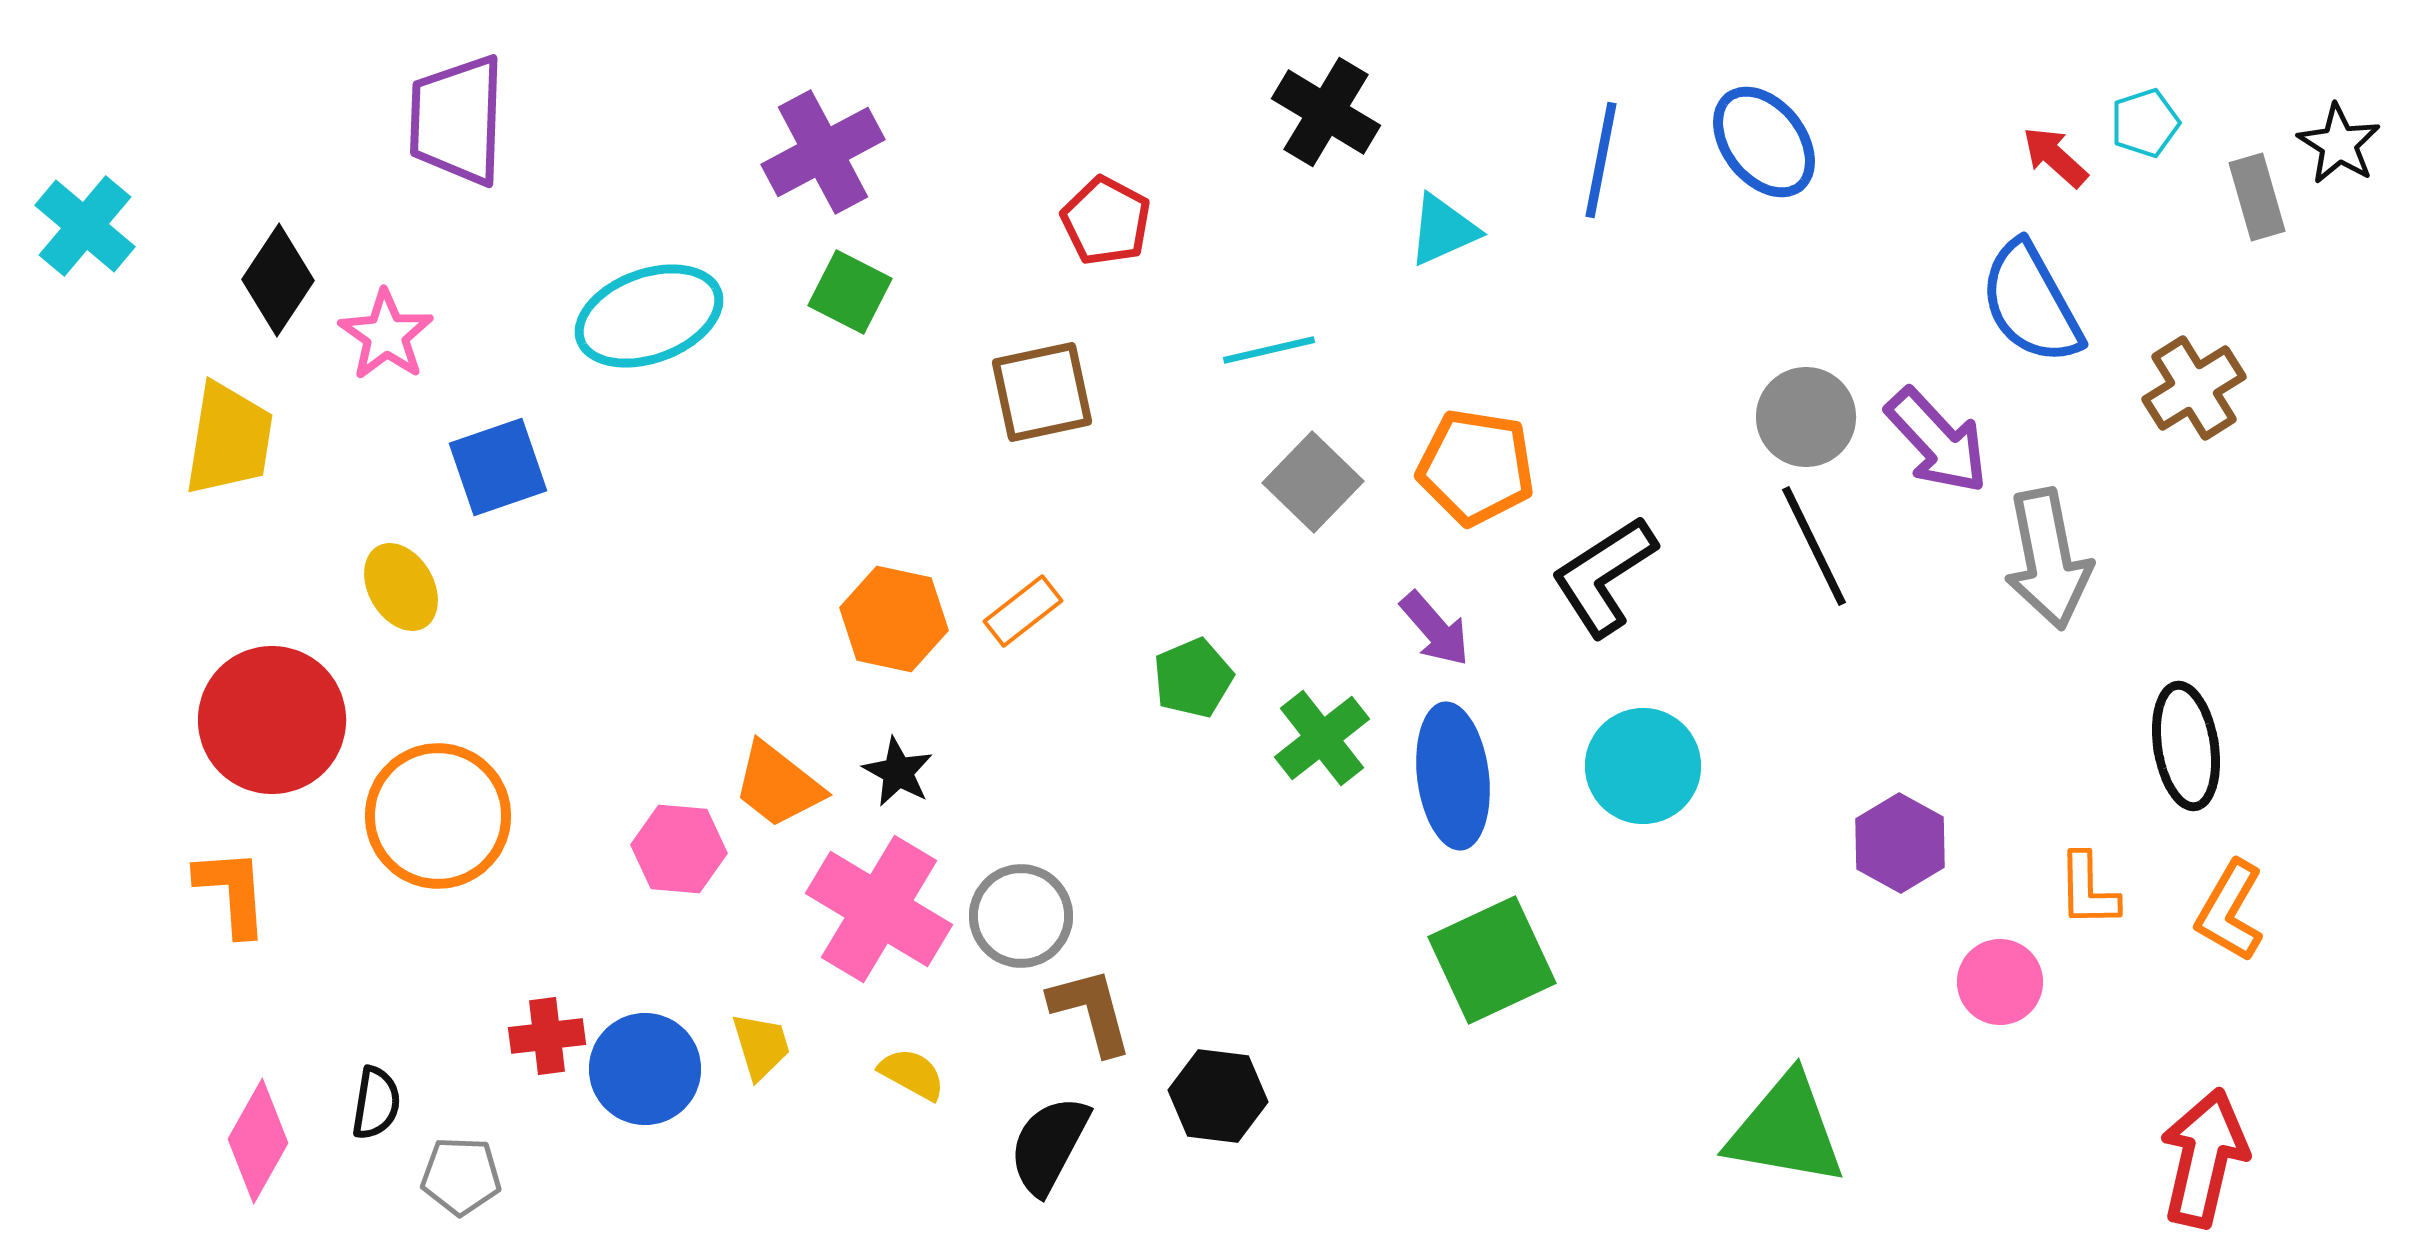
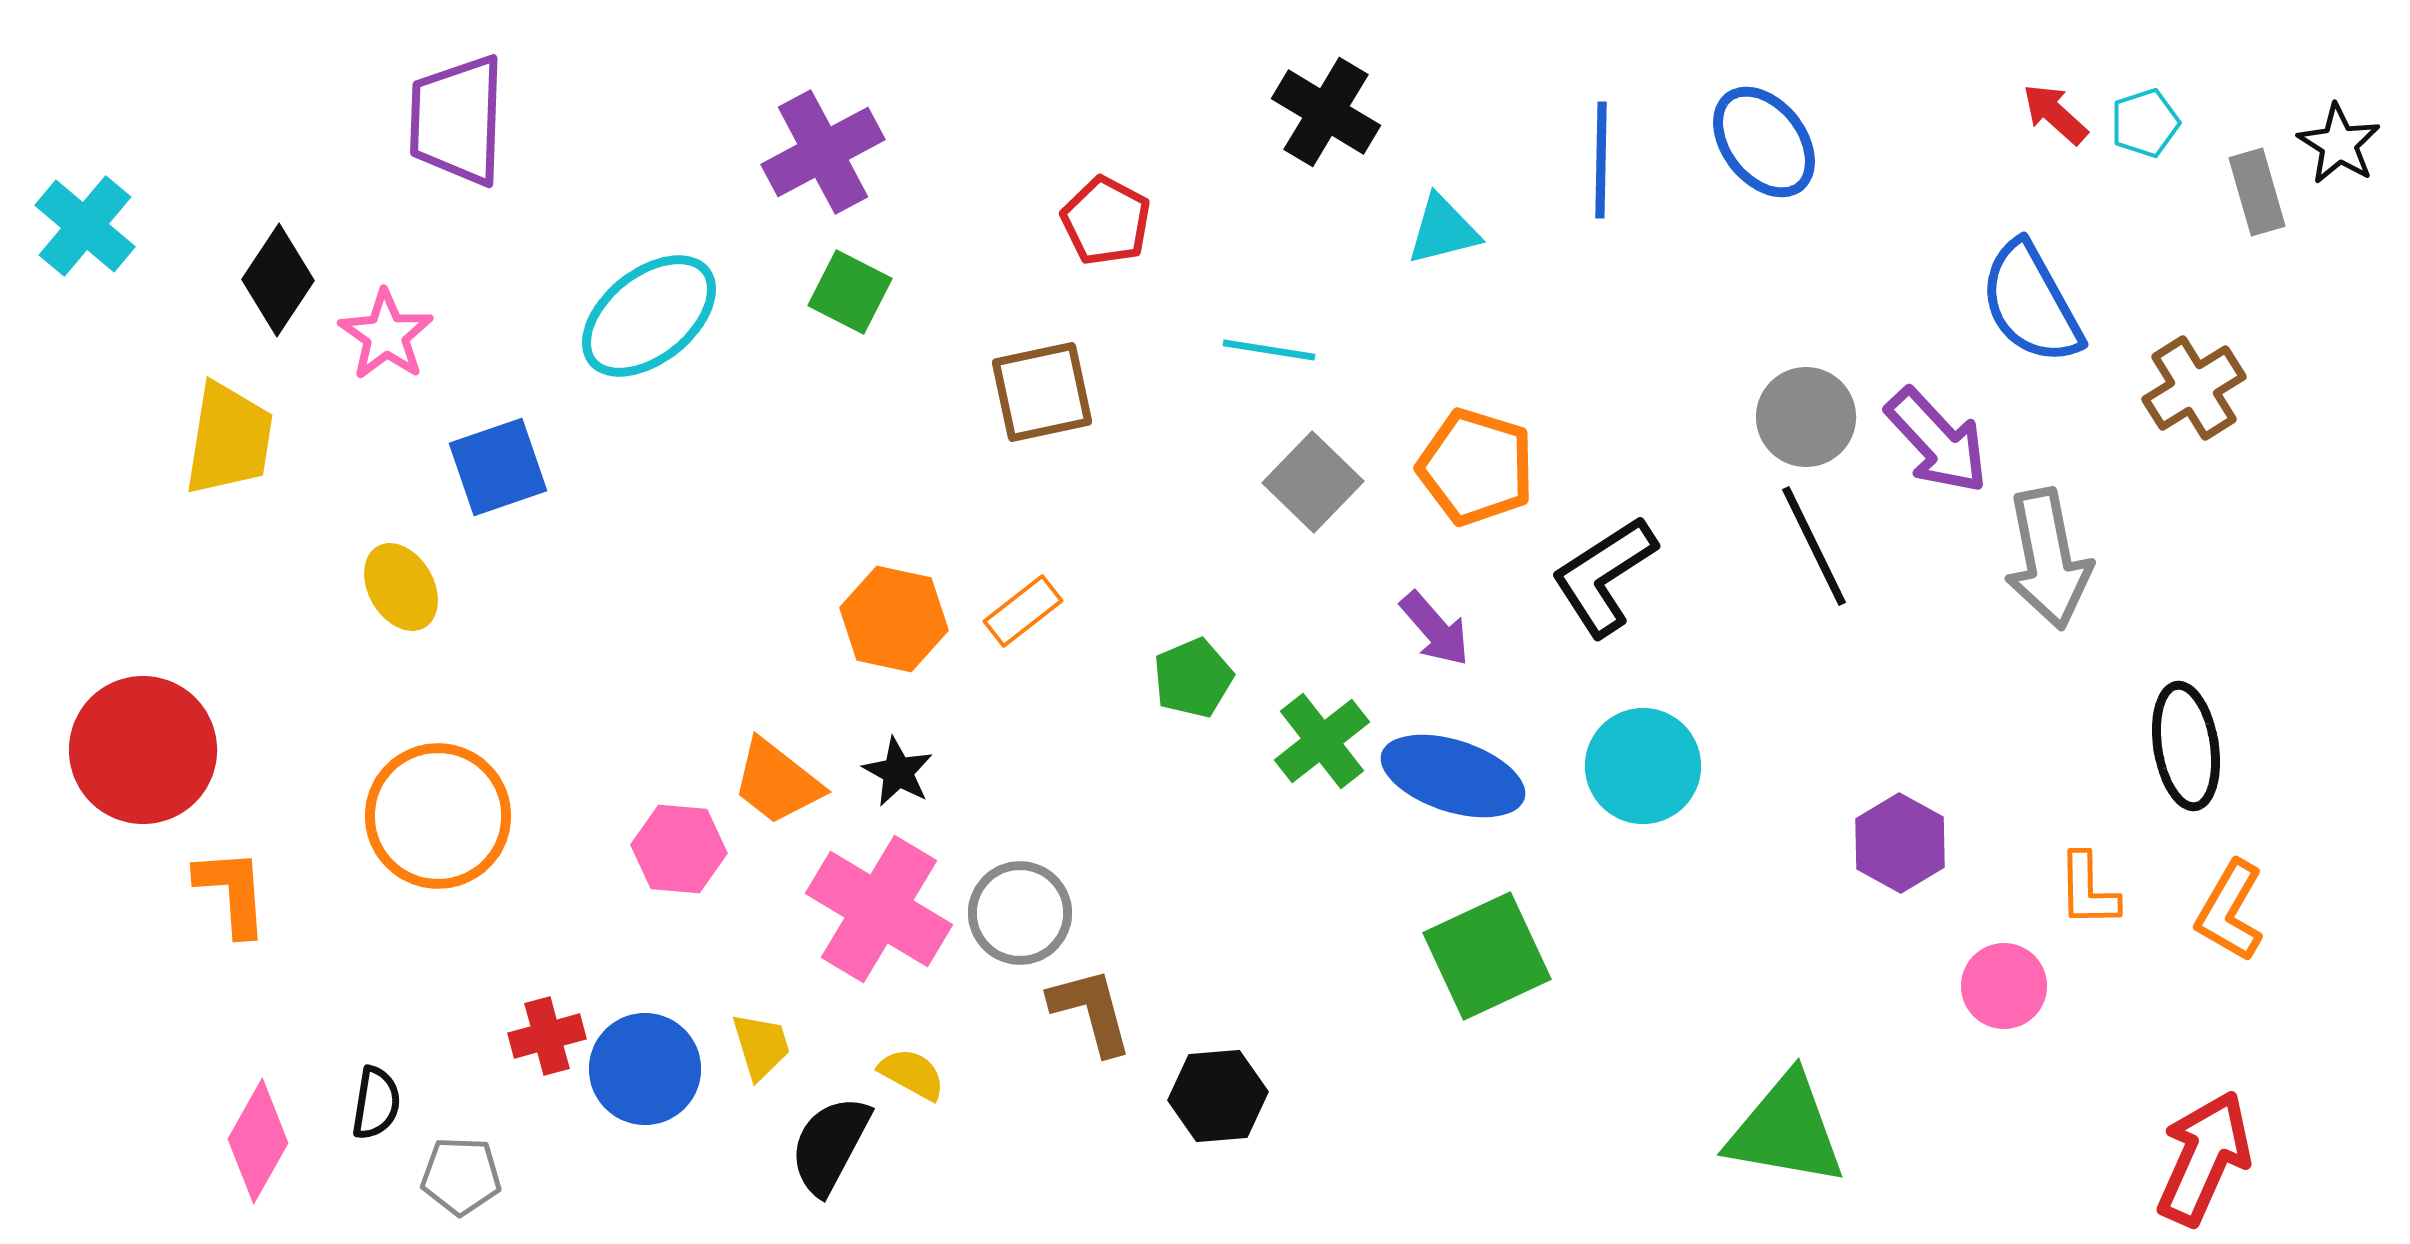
red arrow at (2055, 157): moved 43 px up
blue line at (1601, 160): rotated 10 degrees counterclockwise
gray rectangle at (2257, 197): moved 5 px up
cyan triangle at (1443, 230): rotated 10 degrees clockwise
cyan ellipse at (649, 316): rotated 19 degrees counterclockwise
cyan line at (1269, 350): rotated 22 degrees clockwise
orange pentagon at (1476, 467): rotated 8 degrees clockwise
red circle at (272, 720): moved 129 px left, 30 px down
green cross at (1322, 738): moved 3 px down
blue ellipse at (1453, 776): rotated 65 degrees counterclockwise
orange trapezoid at (778, 785): moved 1 px left, 3 px up
gray circle at (1021, 916): moved 1 px left, 3 px up
green square at (1492, 960): moved 5 px left, 4 px up
pink circle at (2000, 982): moved 4 px right, 4 px down
red cross at (547, 1036): rotated 8 degrees counterclockwise
black hexagon at (1218, 1096): rotated 12 degrees counterclockwise
black semicircle at (1049, 1145): moved 219 px left
red arrow at (2204, 1158): rotated 11 degrees clockwise
